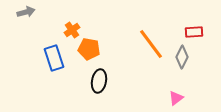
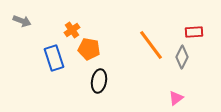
gray arrow: moved 4 px left, 9 px down; rotated 36 degrees clockwise
orange line: moved 1 px down
